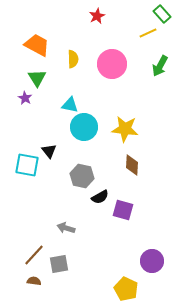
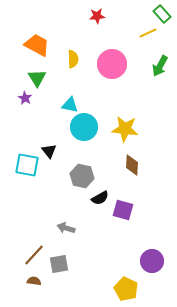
red star: rotated 21 degrees clockwise
black semicircle: moved 1 px down
